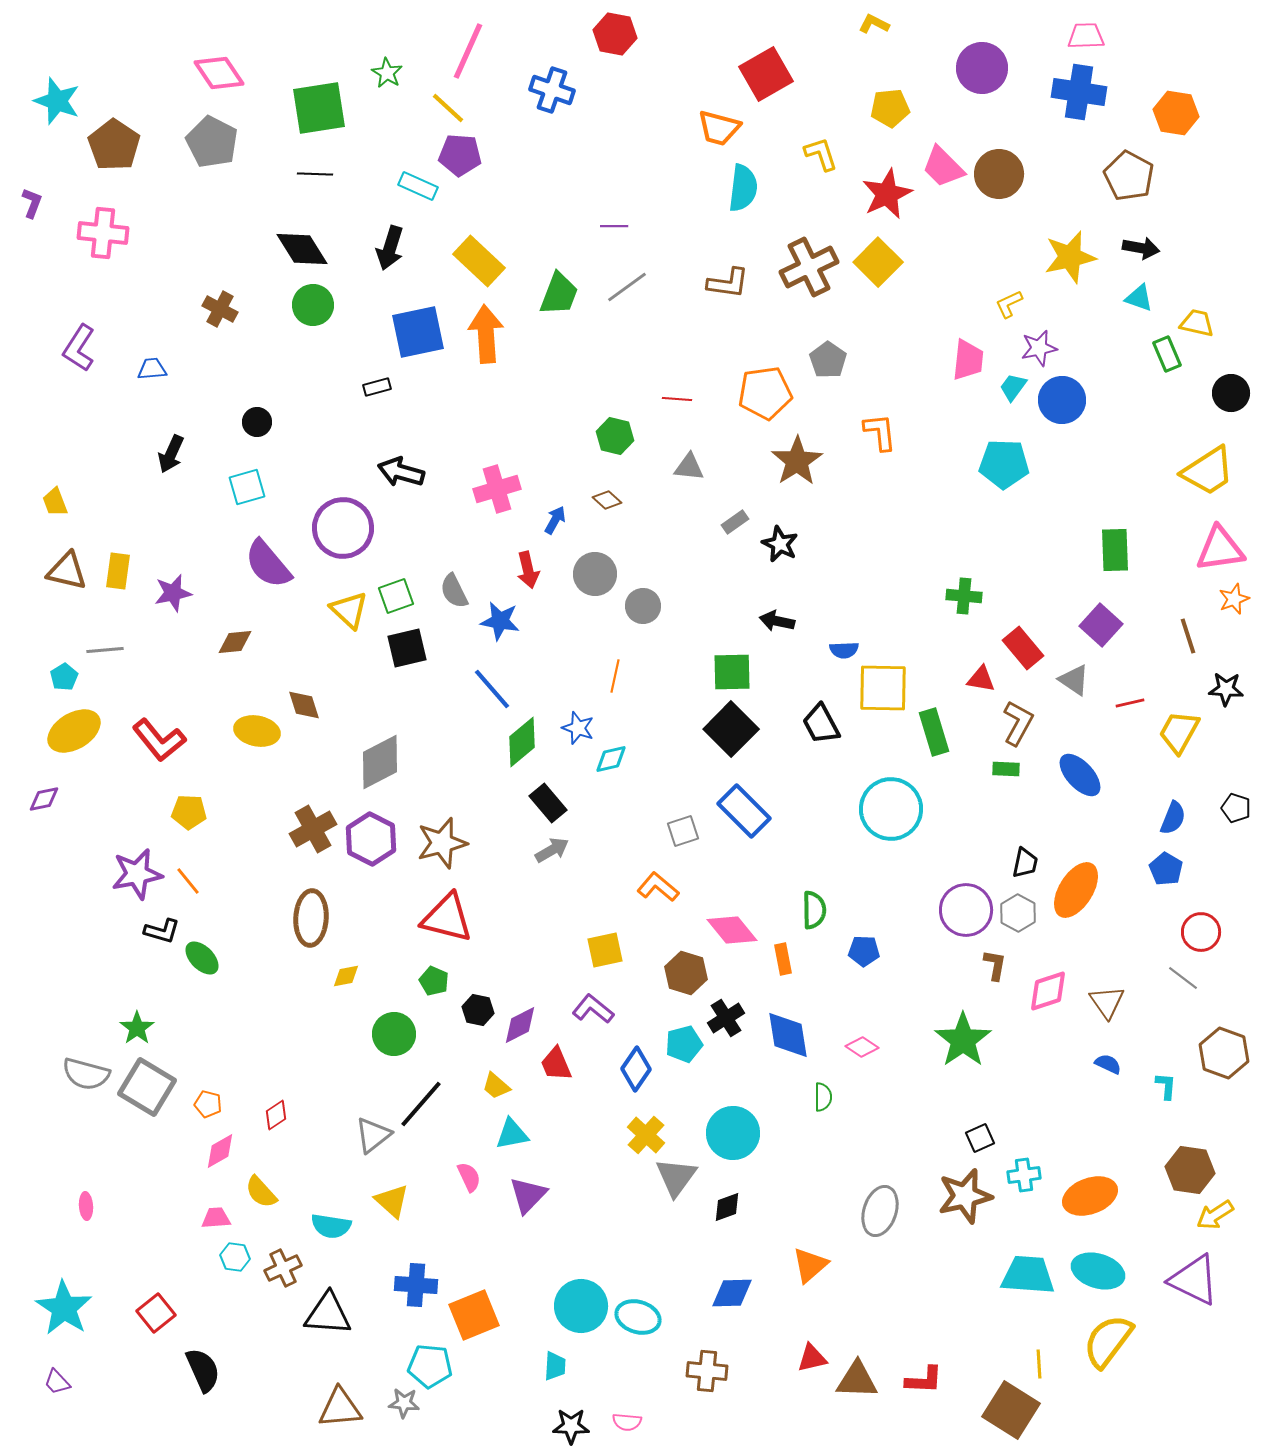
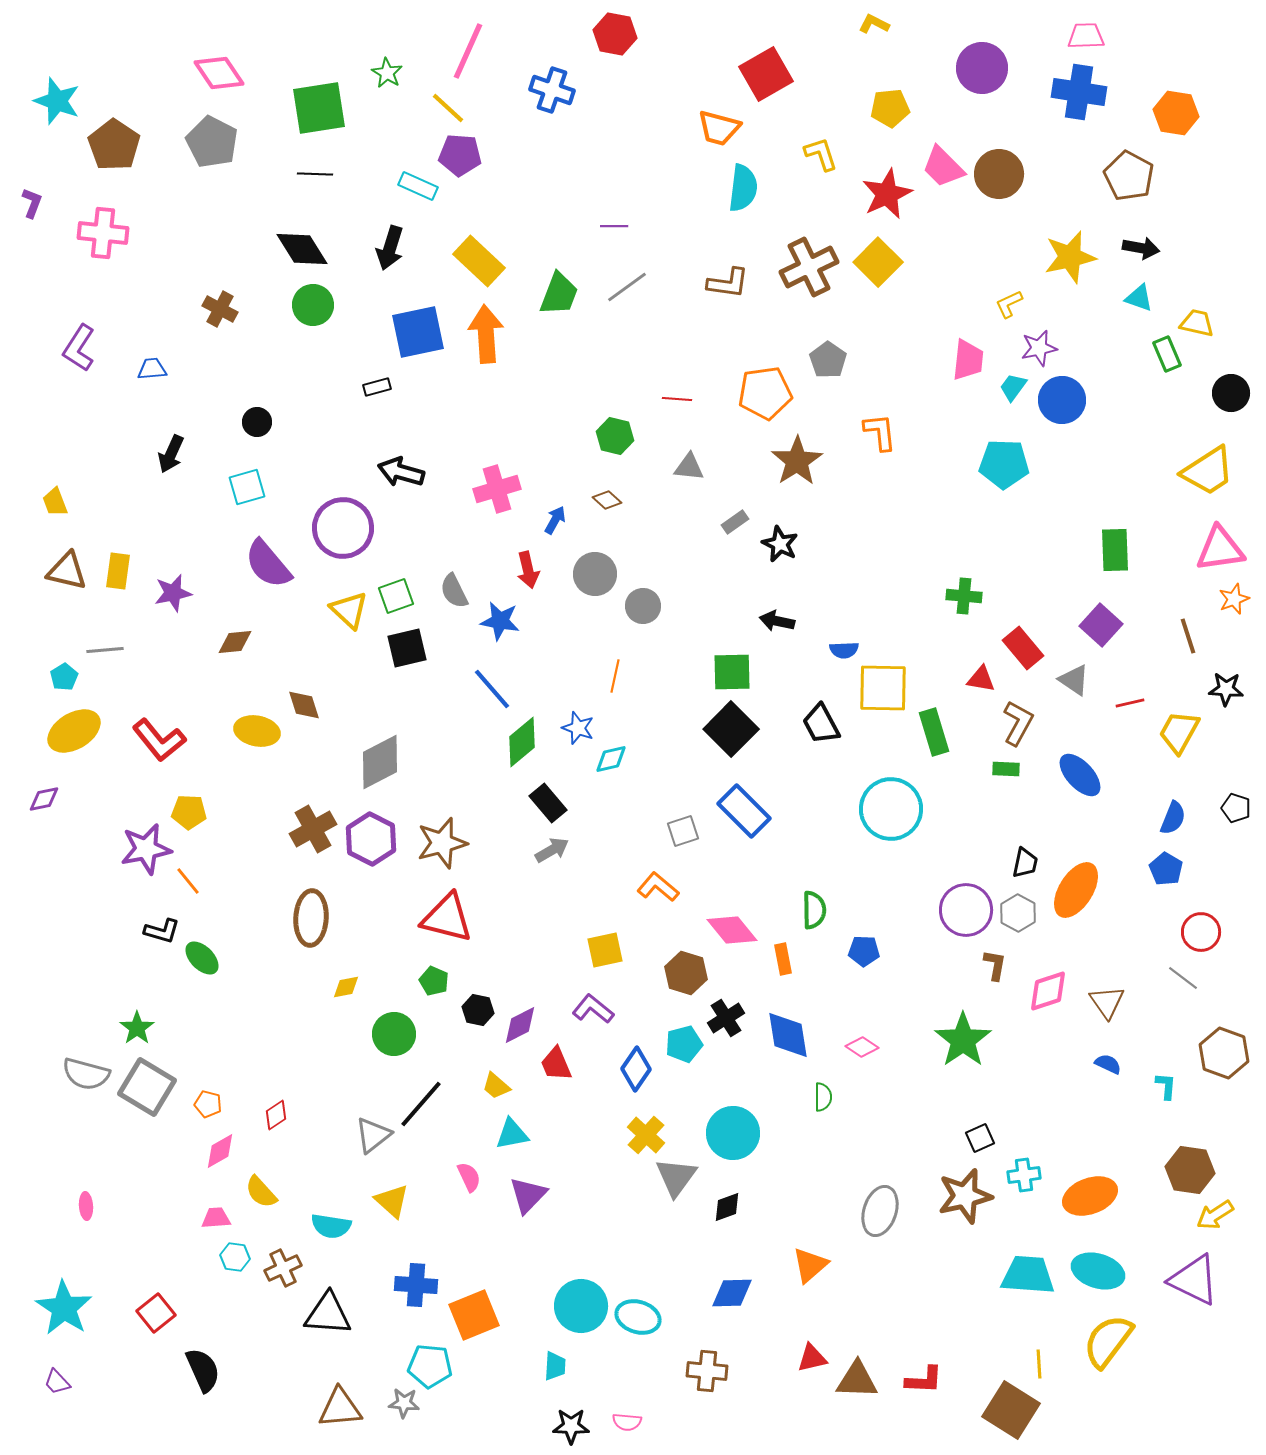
purple star at (137, 874): moved 9 px right, 25 px up
yellow diamond at (346, 976): moved 11 px down
